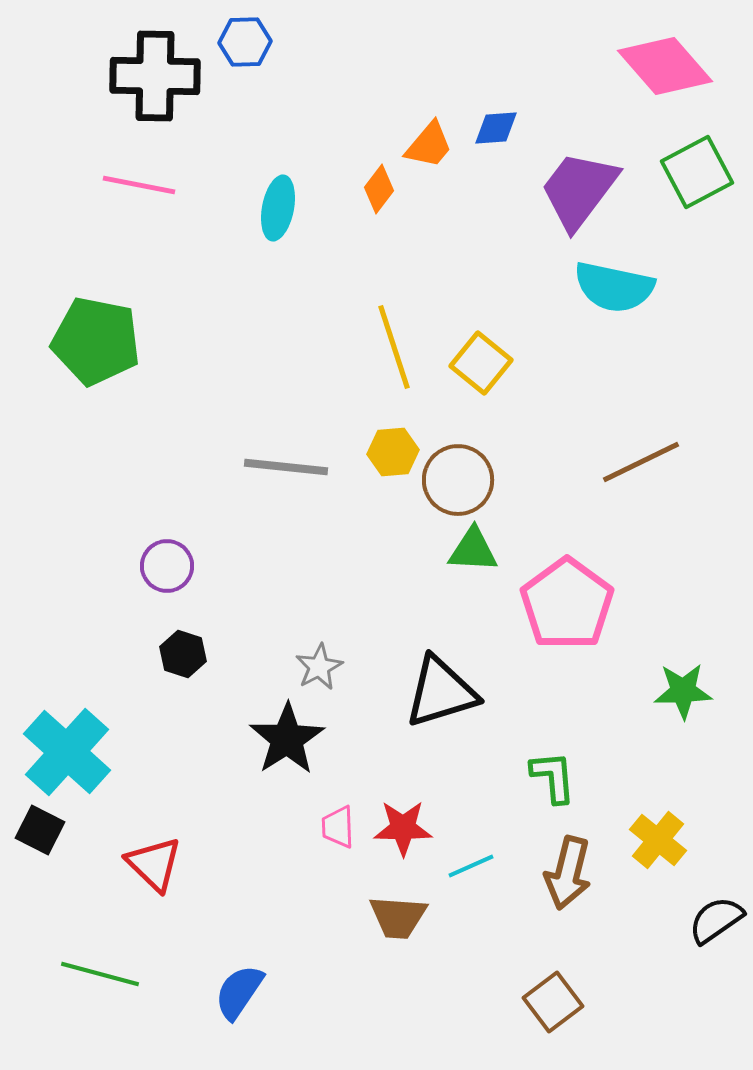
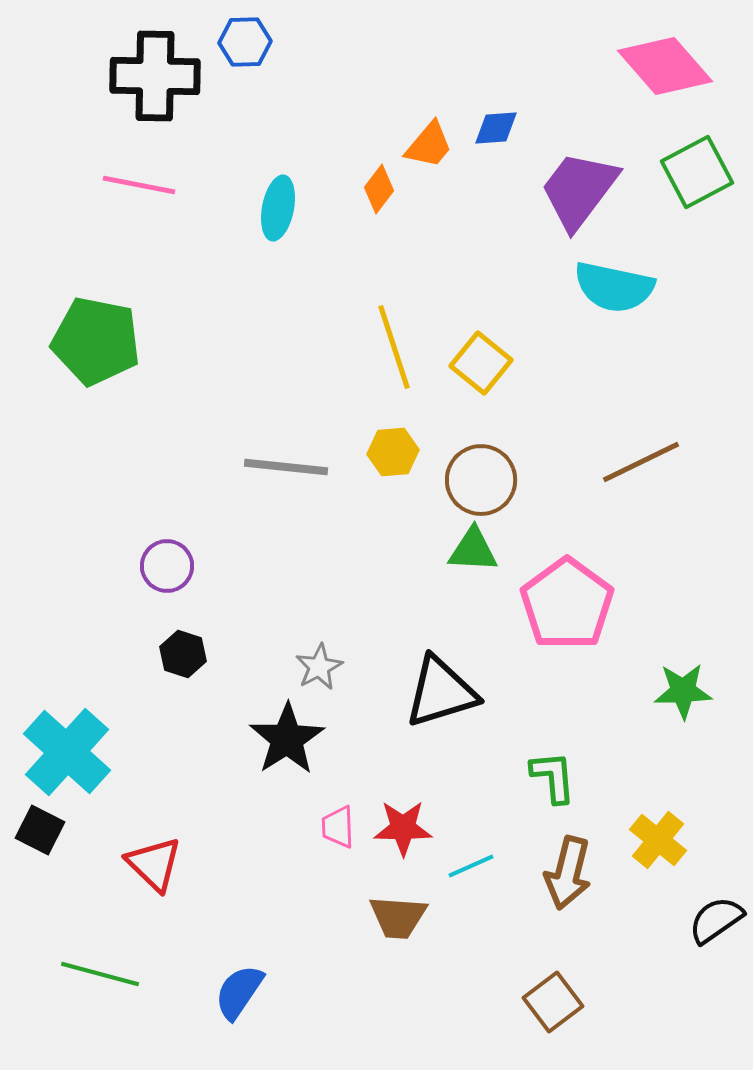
brown circle: moved 23 px right
